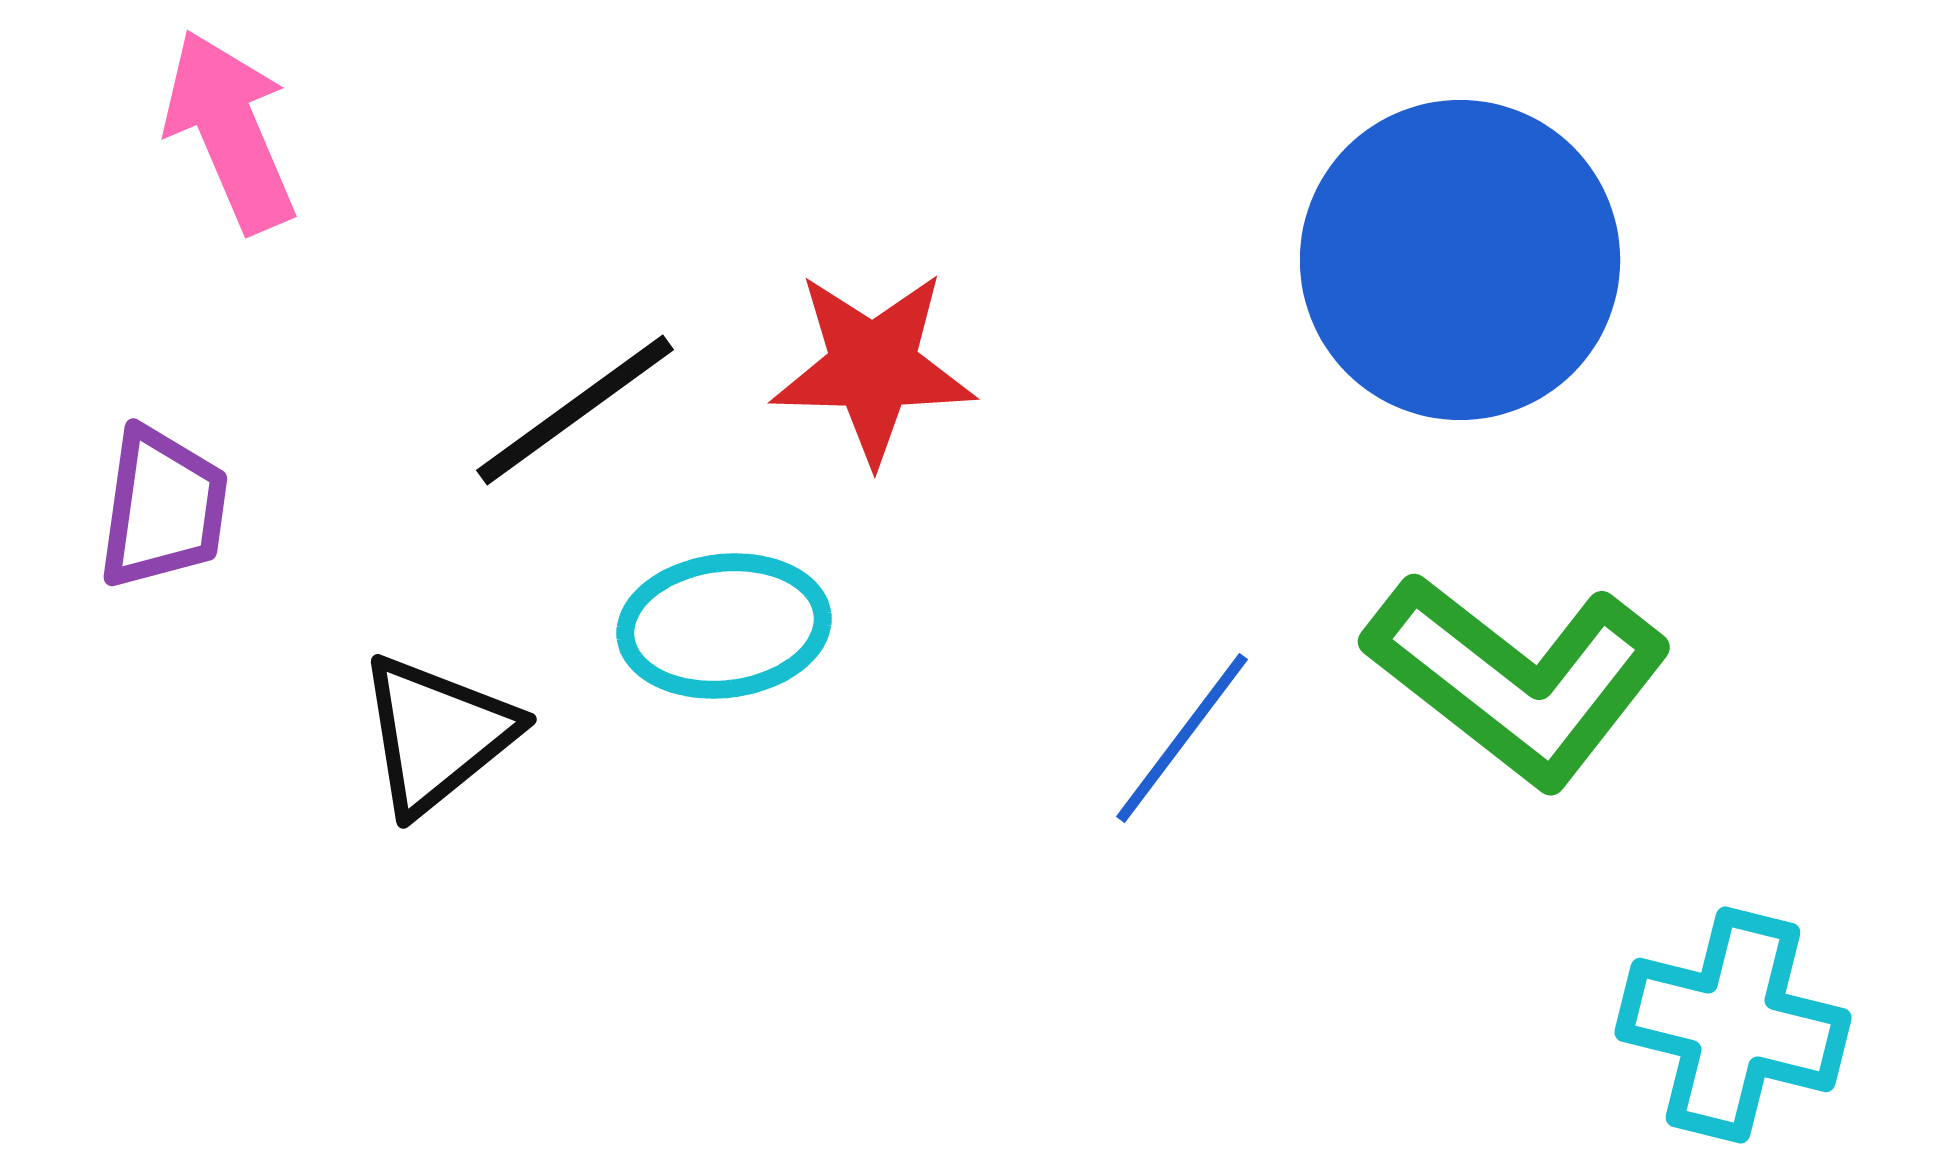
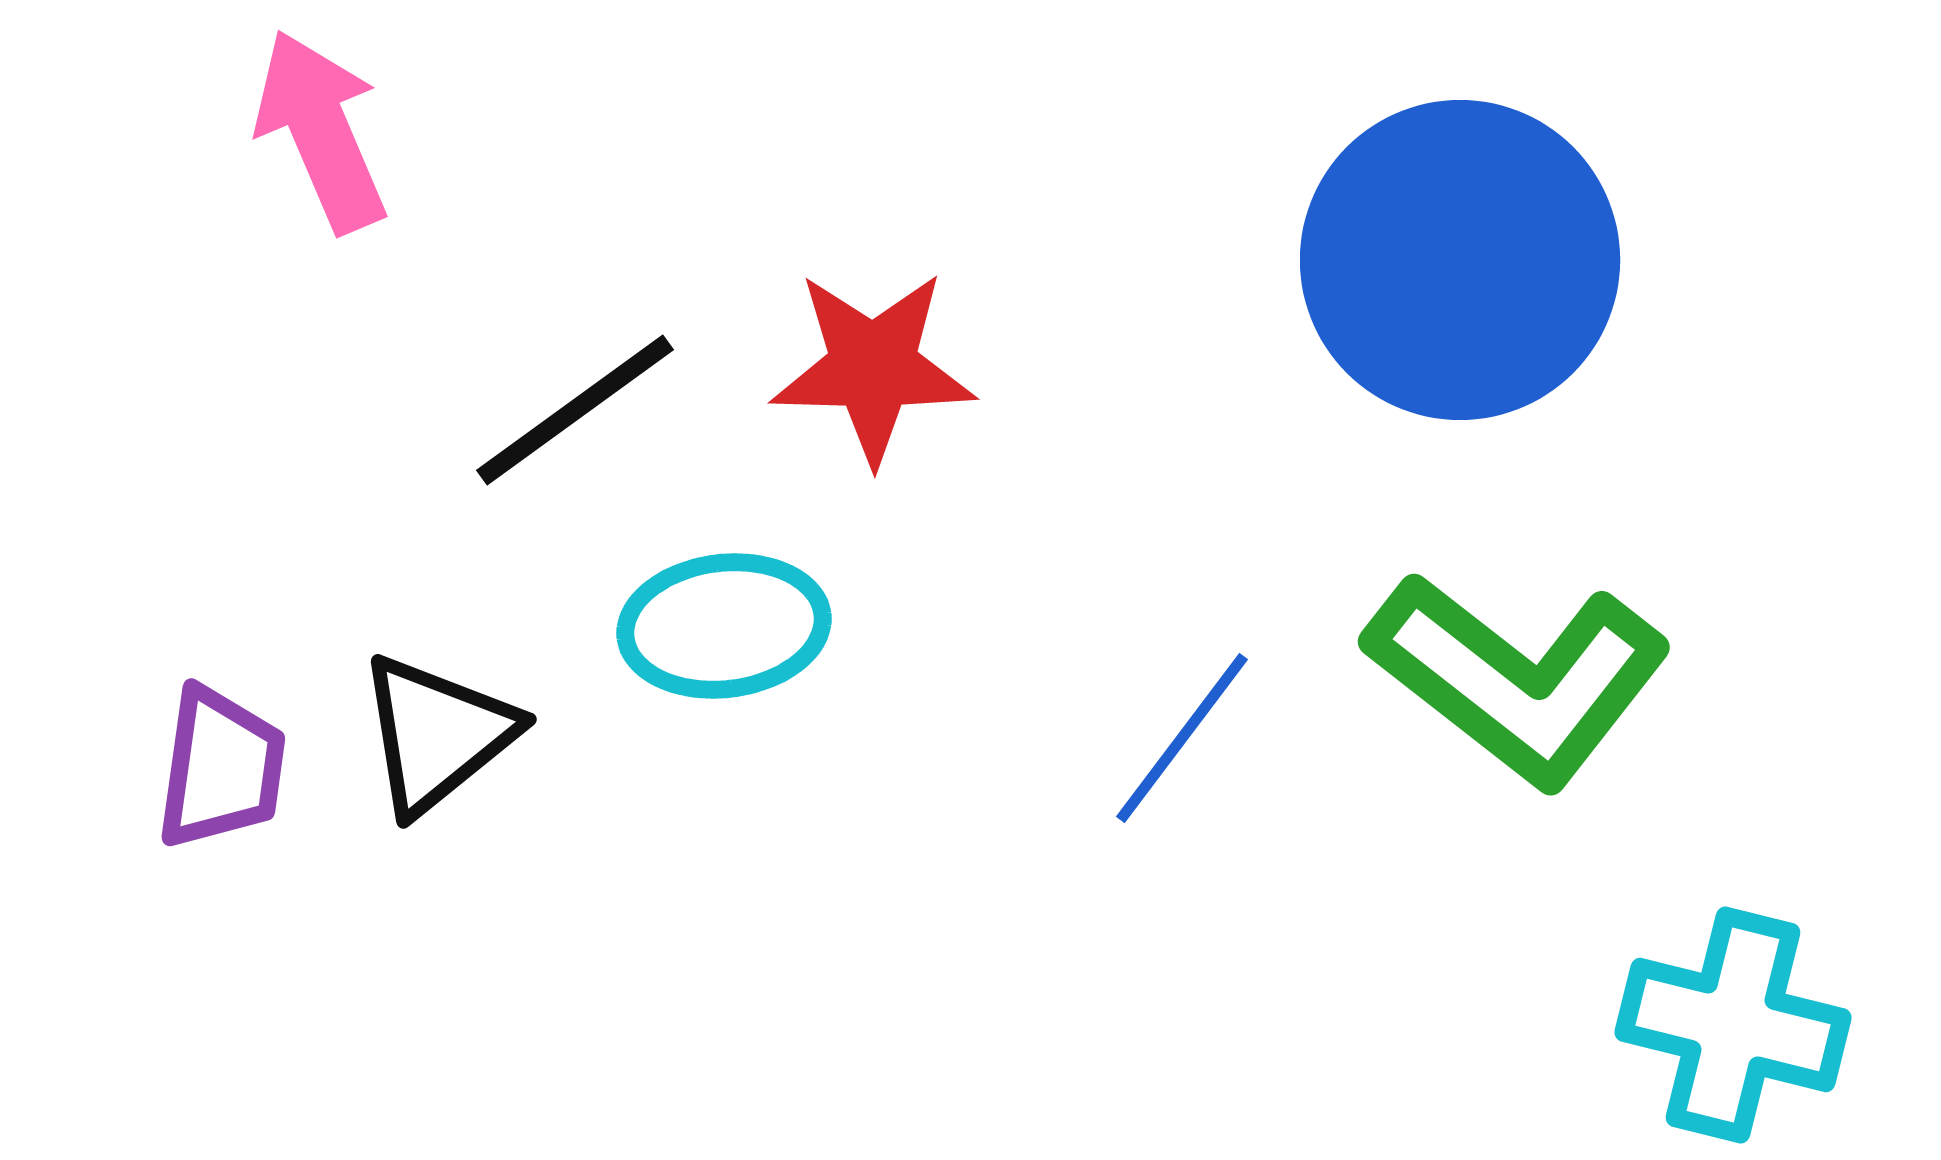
pink arrow: moved 91 px right
purple trapezoid: moved 58 px right, 260 px down
